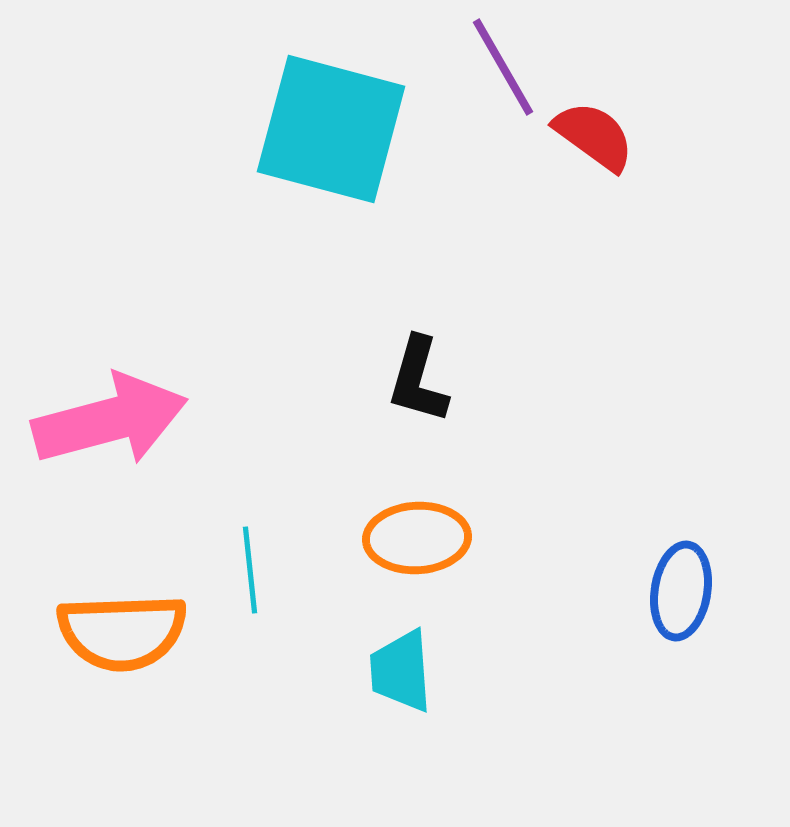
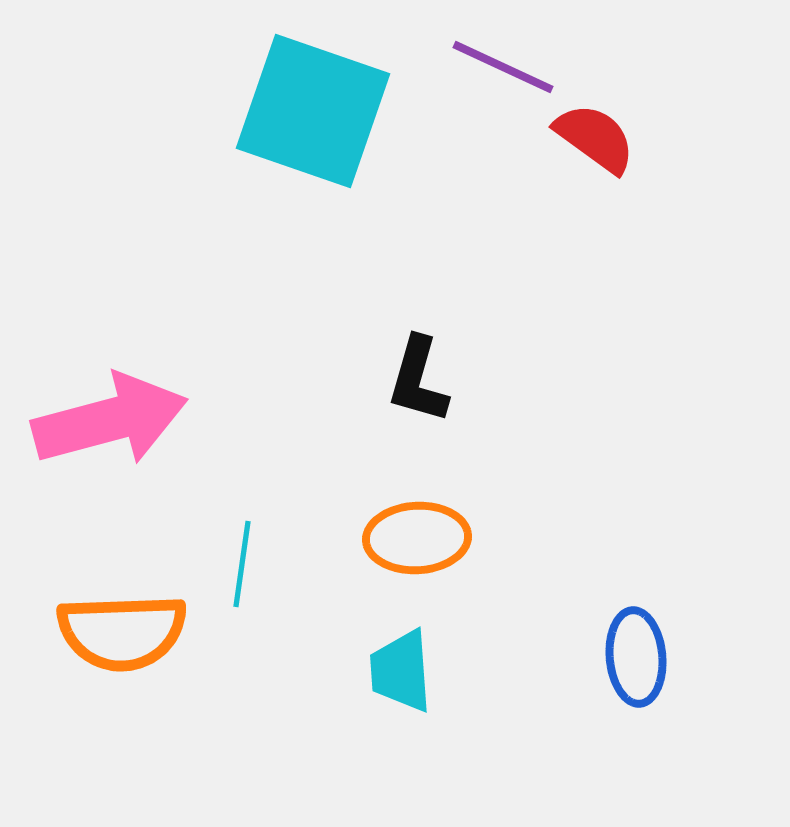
purple line: rotated 35 degrees counterclockwise
cyan square: moved 18 px left, 18 px up; rotated 4 degrees clockwise
red semicircle: moved 1 px right, 2 px down
cyan line: moved 8 px left, 6 px up; rotated 14 degrees clockwise
blue ellipse: moved 45 px left, 66 px down; rotated 14 degrees counterclockwise
